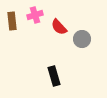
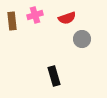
red semicircle: moved 8 px right, 9 px up; rotated 66 degrees counterclockwise
